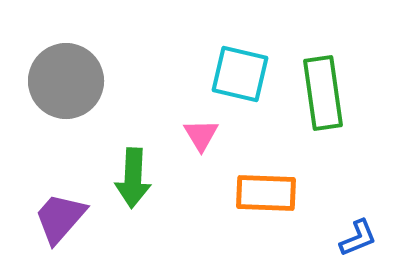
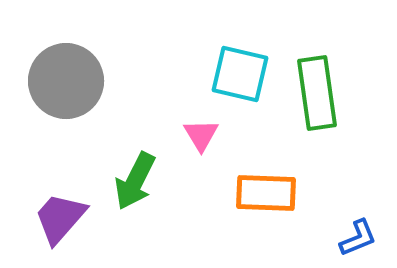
green rectangle: moved 6 px left
green arrow: moved 2 px right, 3 px down; rotated 24 degrees clockwise
